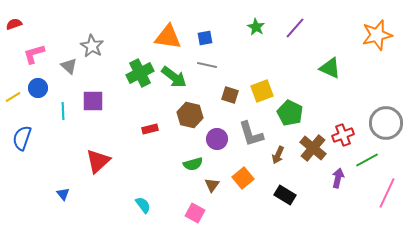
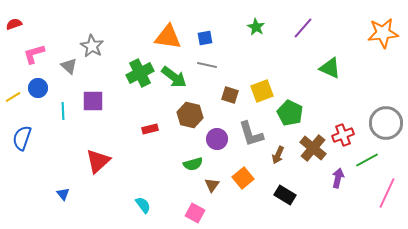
purple line: moved 8 px right
orange star: moved 6 px right, 2 px up; rotated 8 degrees clockwise
